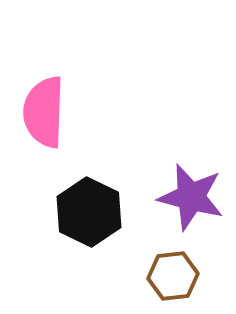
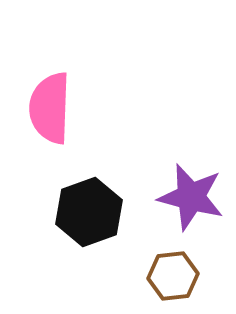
pink semicircle: moved 6 px right, 4 px up
black hexagon: rotated 14 degrees clockwise
